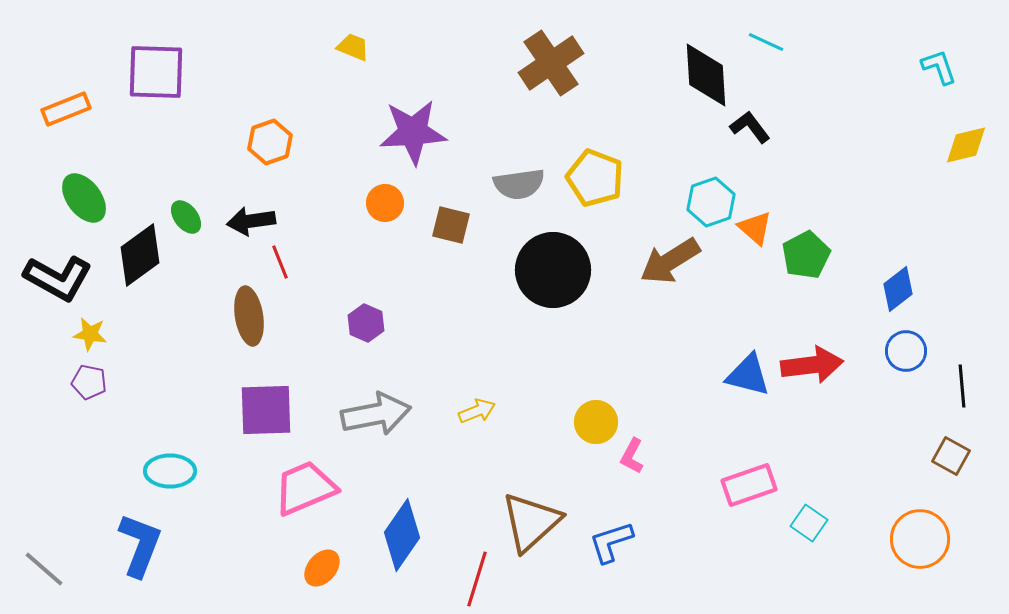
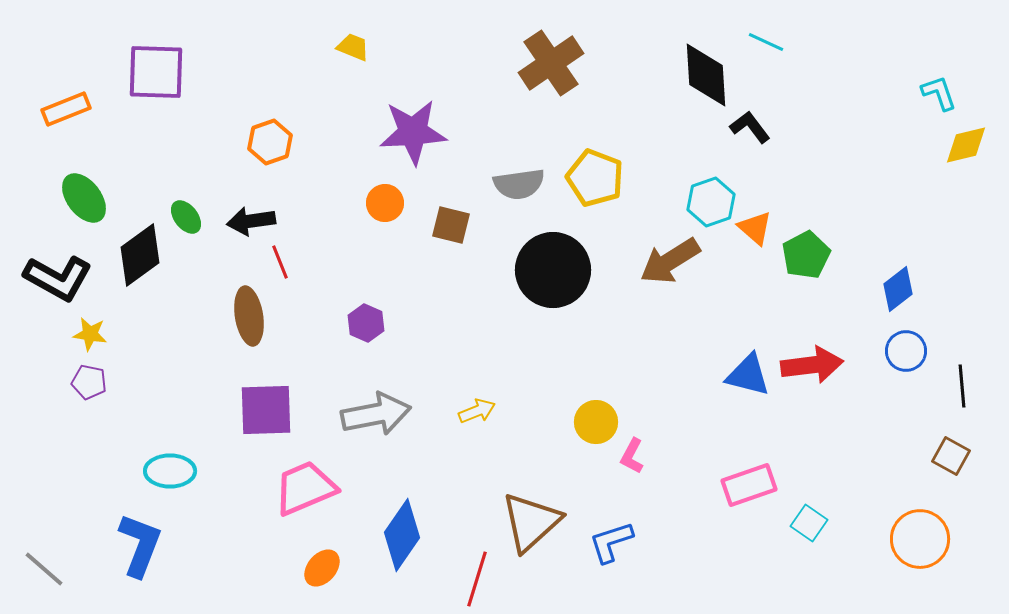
cyan L-shape at (939, 67): moved 26 px down
